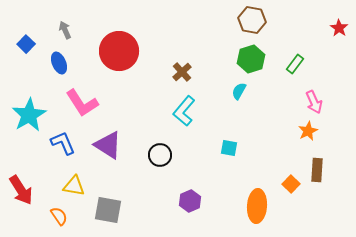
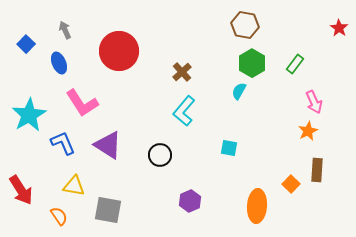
brown hexagon: moved 7 px left, 5 px down
green hexagon: moved 1 px right, 4 px down; rotated 12 degrees counterclockwise
